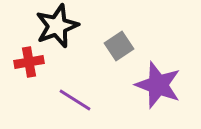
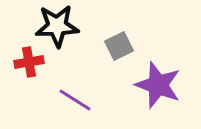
black star: rotated 18 degrees clockwise
gray square: rotated 8 degrees clockwise
